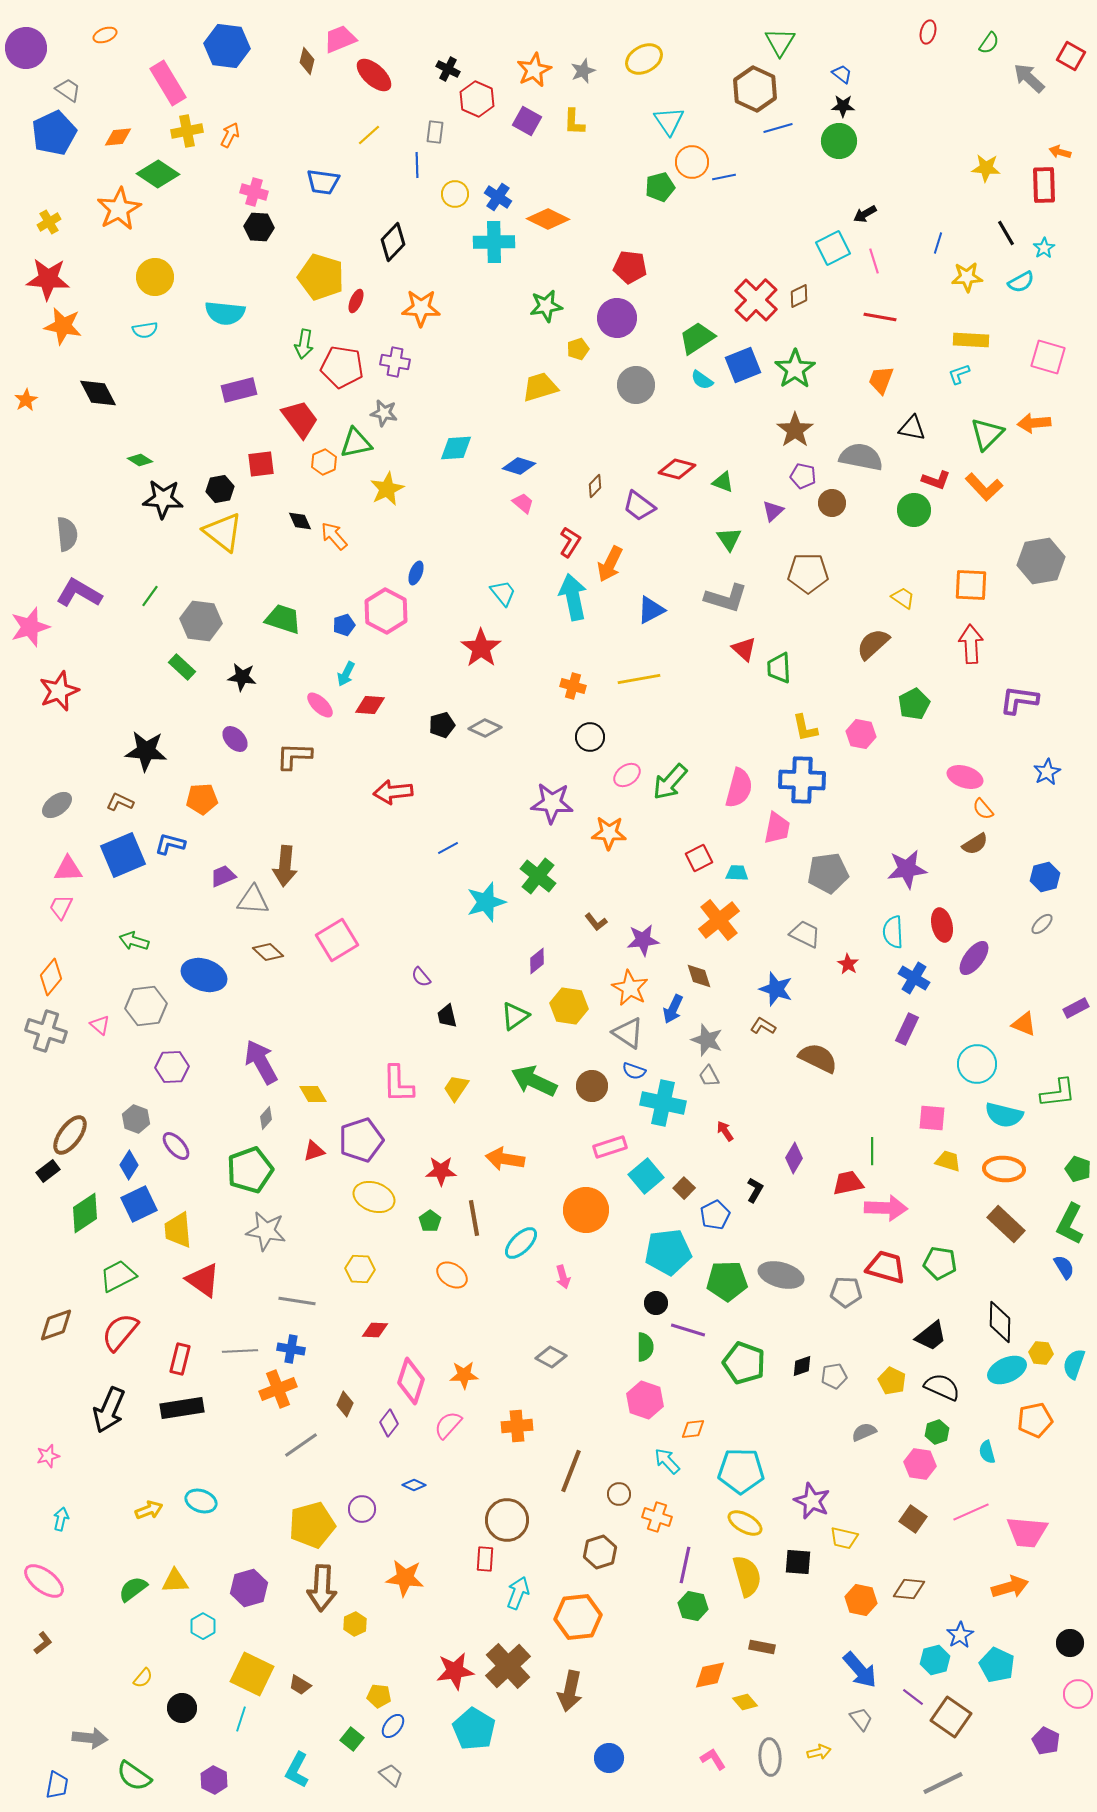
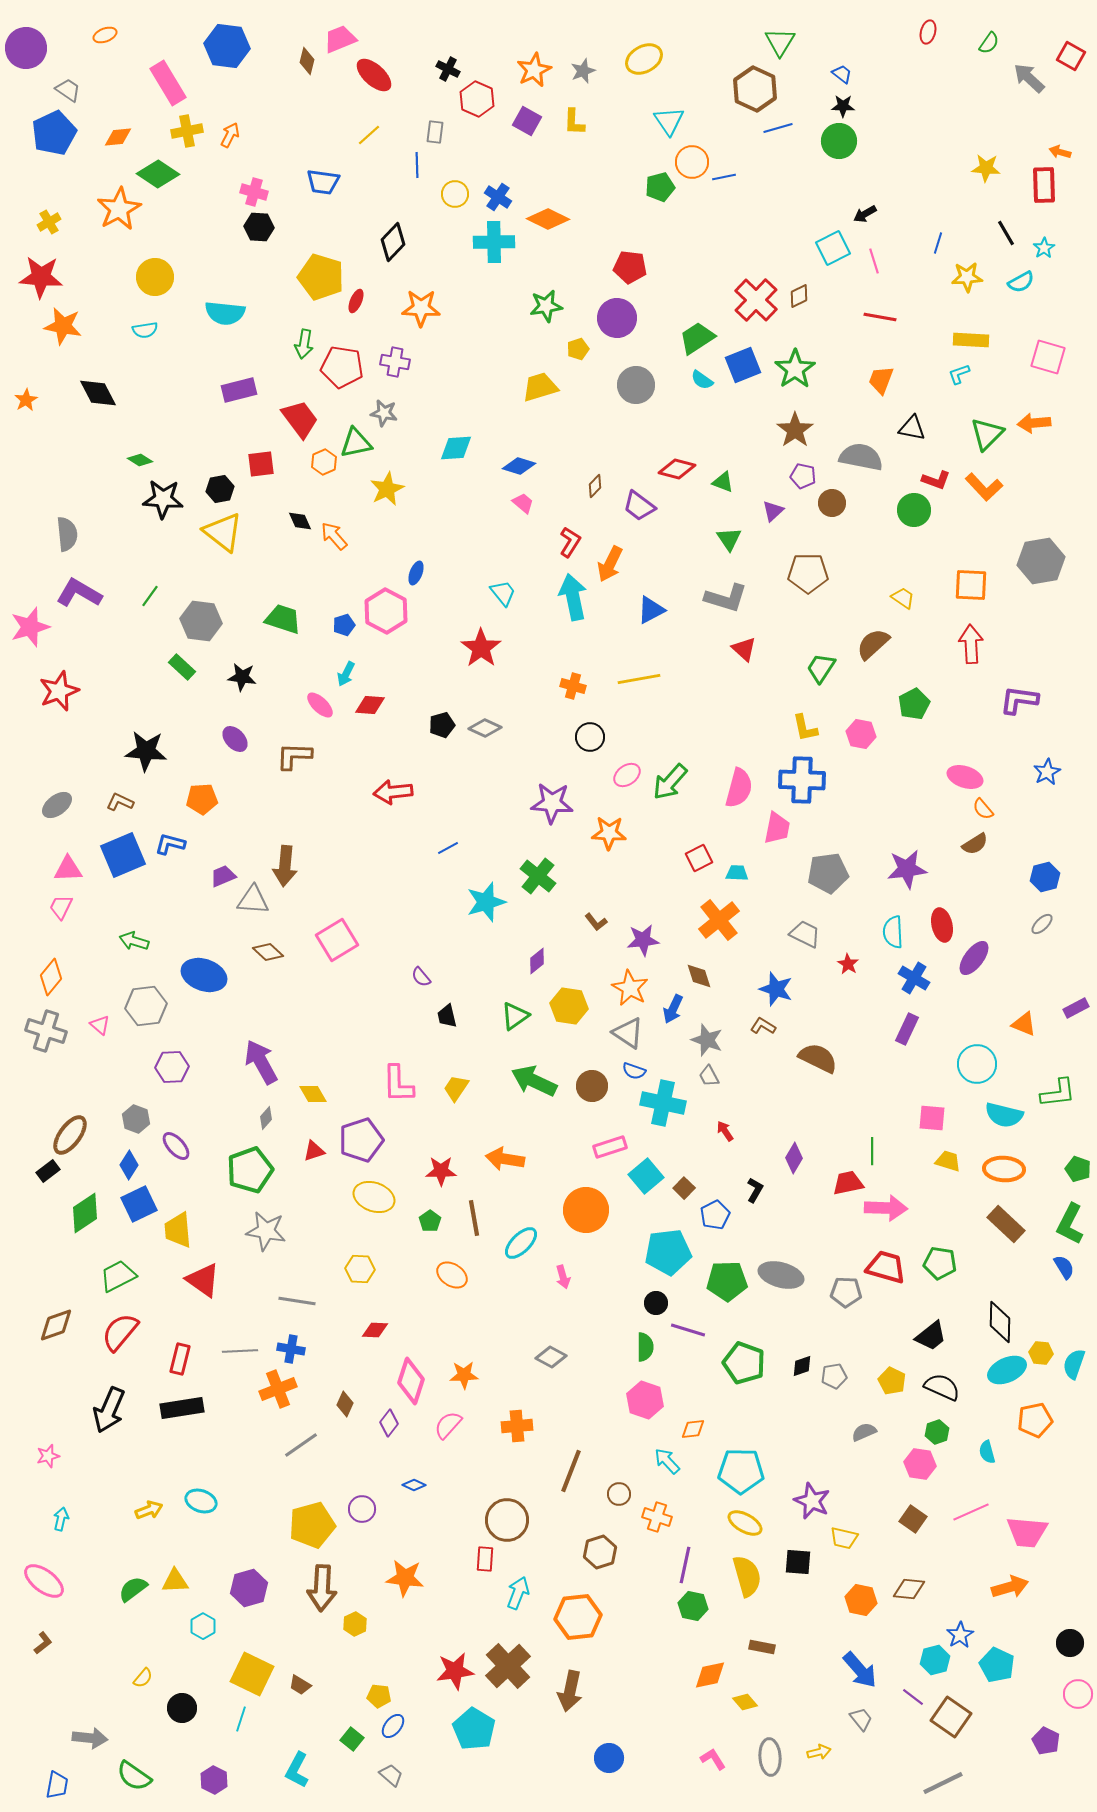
red star at (48, 279): moved 7 px left, 2 px up
green trapezoid at (779, 668): moved 42 px right; rotated 36 degrees clockwise
